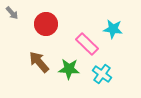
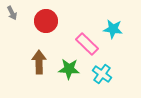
gray arrow: rotated 16 degrees clockwise
red circle: moved 3 px up
brown arrow: rotated 40 degrees clockwise
